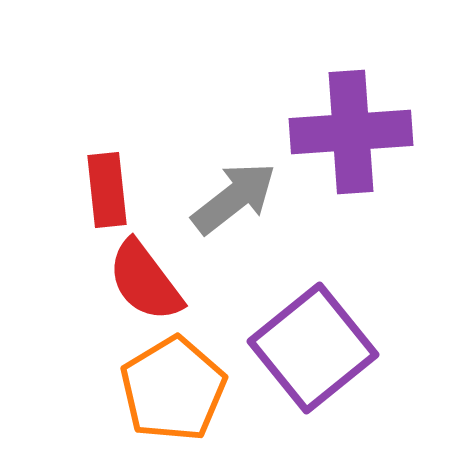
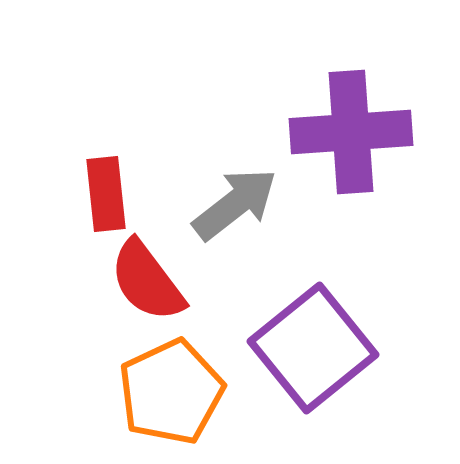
red rectangle: moved 1 px left, 4 px down
gray arrow: moved 1 px right, 6 px down
red semicircle: moved 2 px right
orange pentagon: moved 2 px left, 3 px down; rotated 6 degrees clockwise
